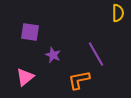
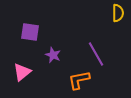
pink triangle: moved 3 px left, 5 px up
